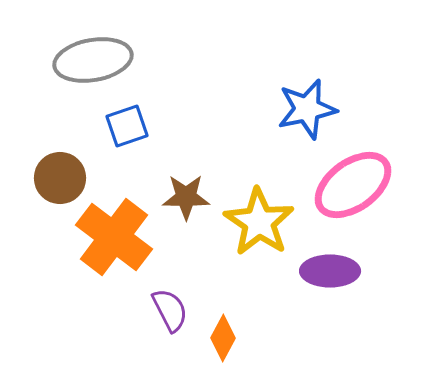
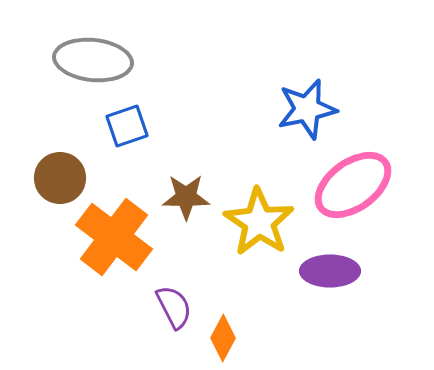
gray ellipse: rotated 16 degrees clockwise
purple semicircle: moved 4 px right, 3 px up
